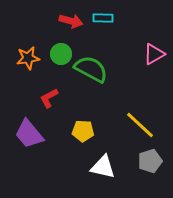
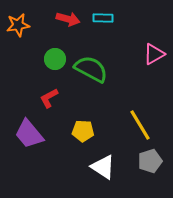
red arrow: moved 3 px left, 2 px up
green circle: moved 6 px left, 5 px down
orange star: moved 10 px left, 33 px up
yellow line: rotated 16 degrees clockwise
white triangle: rotated 20 degrees clockwise
